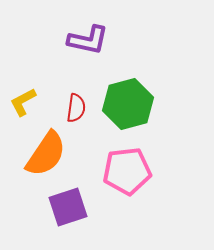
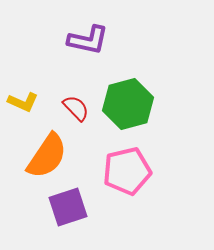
yellow L-shape: rotated 128 degrees counterclockwise
red semicircle: rotated 52 degrees counterclockwise
orange semicircle: moved 1 px right, 2 px down
pink pentagon: rotated 6 degrees counterclockwise
